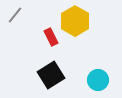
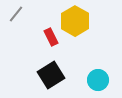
gray line: moved 1 px right, 1 px up
